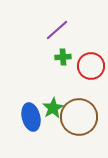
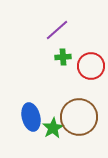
green star: moved 20 px down
